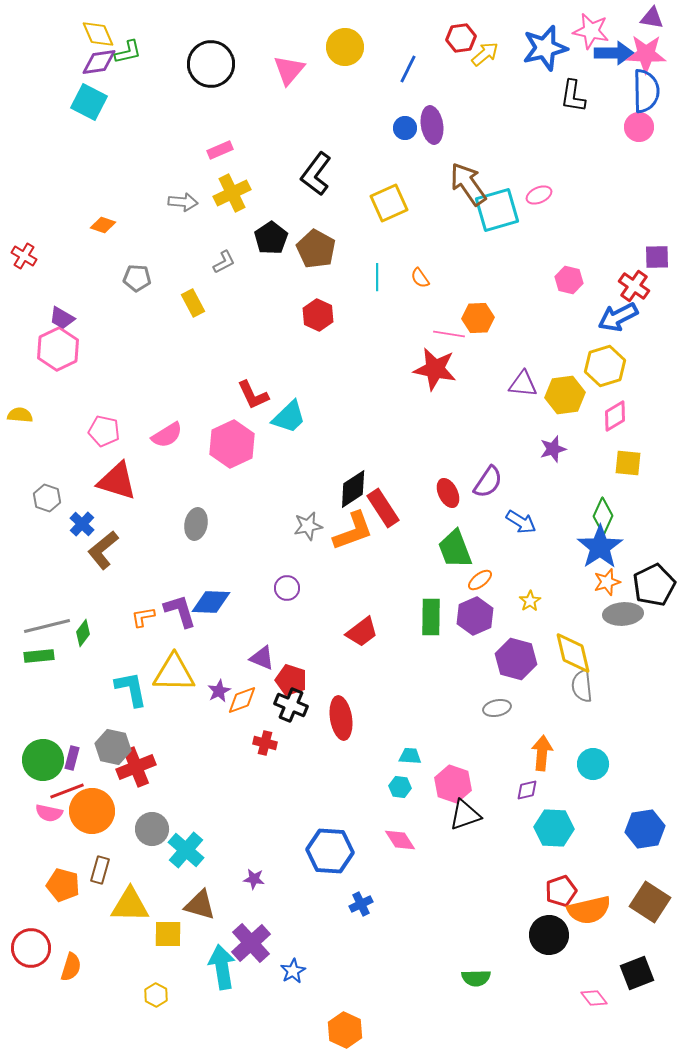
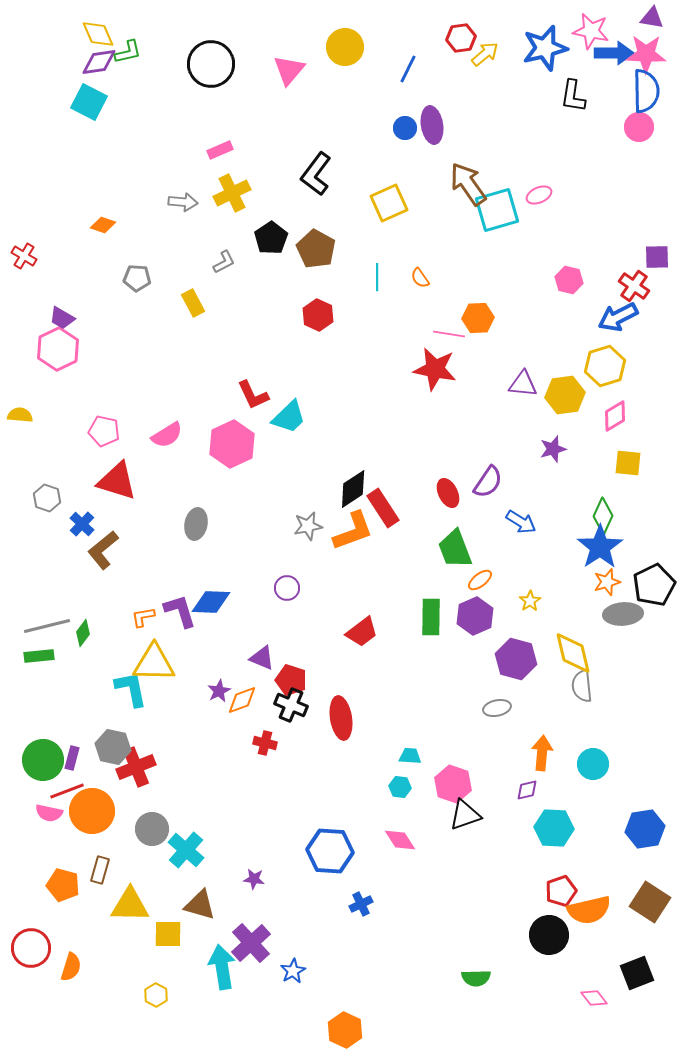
yellow triangle at (174, 673): moved 20 px left, 10 px up
